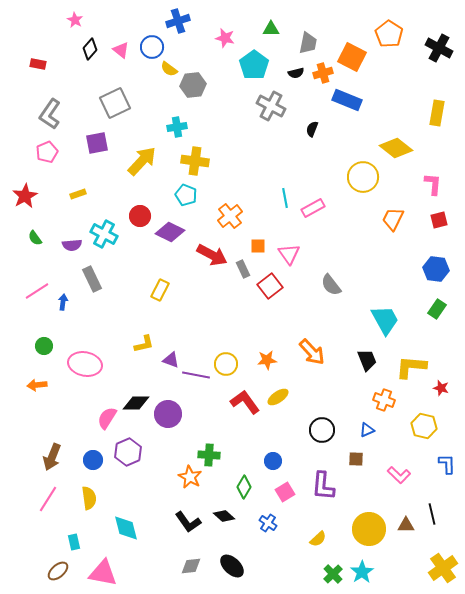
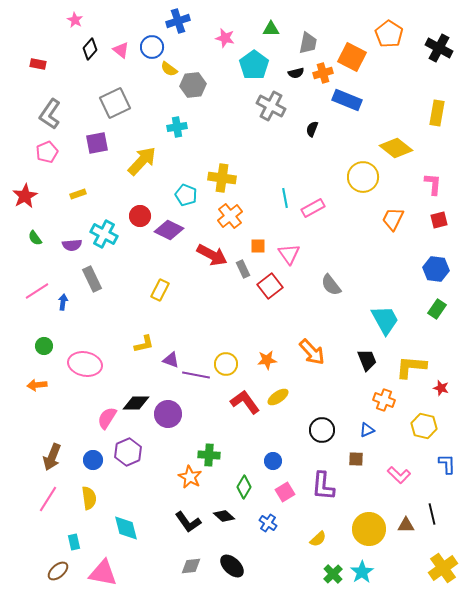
yellow cross at (195, 161): moved 27 px right, 17 px down
purple diamond at (170, 232): moved 1 px left, 2 px up
